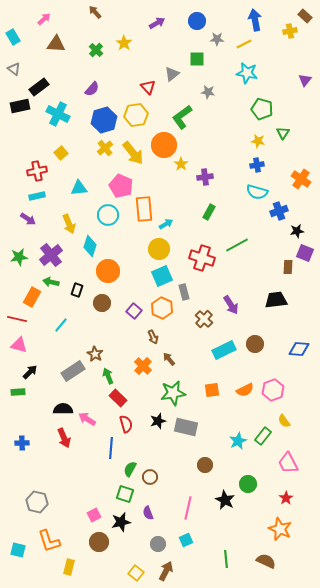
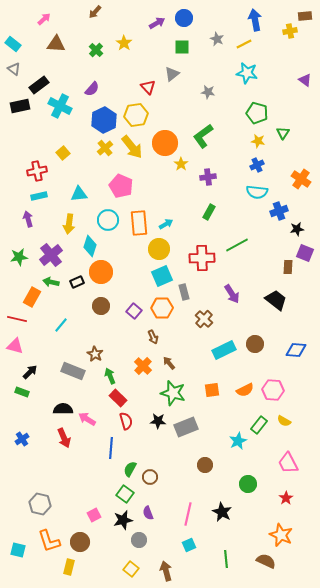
brown arrow at (95, 12): rotated 96 degrees counterclockwise
brown rectangle at (305, 16): rotated 48 degrees counterclockwise
blue circle at (197, 21): moved 13 px left, 3 px up
cyan rectangle at (13, 37): moved 7 px down; rotated 21 degrees counterclockwise
gray star at (217, 39): rotated 24 degrees clockwise
green square at (197, 59): moved 15 px left, 12 px up
purple triangle at (305, 80): rotated 32 degrees counterclockwise
black rectangle at (39, 87): moved 2 px up
green pentagon at (262, 109): moved 5 px left, 4 px down
cyan cross at (58, 114): moved 2 px right, 8 px up
green L-shape at (182, 117): moved 21 px right, 19 px down
blue hexagon at (104, 120): rotated 10 degrees counterclockwise
orange circle at (164, 145): moved 1 px right, 2 px up
yellow square at (61, 153): moved 2 px right
yellow arrow at (133, 153): moved 1 px left, 6 px up
blue cross at (257, 165): rotated 16 degrees counterclockwise
purple cross at (205, 177): moved 3 px right
cyan triangle at (79, 188): moved 6 px down
cyan semicircle at (257, 192): rotated 10 degrees counterclockwise
cyan rectangle at (37, 196): moved 2 px right
orange rectangle at (144, 209): moved 5 px left, 14 px down
cyan circle at (108, 215): moved 5 px down
purple arrow at (28, 219): rotated 140 degrees counterclockwise
yellow arrow at (69, 224): rotated 30 degrees clockwise
black star at (297, 231): moved 2 px up
red cross at (202, 258): rotated 20 degrees counterclockwise
orange circle at (108, 271): moved 7 px left, 1 px down
black rectangle at (77, 290): moved 8 px up; rotated 48 degrees clockwise
black trapezoid at (276, 300): rotated 45 degrees clockwise
brown circle at (102, 303): moved 1 px left, 3 px down
purple arrow at (231, 305): moved 1 px right, 11 px up
orange hexagon at (162, 308): rotated 25 degrees counterclockwise
pink triangle at (19, 345): moved 4 px left, 1 px down
blue diamond at (299, 349): moved 3 px left, 1 px down
brown arrow at (169, 359): moved 4 px down
gray rectangle at (73, 371): rotated 55 degrees clockwise
green arrow at (108, 376): moved 2 px right
pink hexagon at (273, 390): rotated 25 degrees clockwise
green rectangle at (18, 392): moved 4 px right; rotated 24 degrees clockwise
green star at (173, 393): rotated 25 degrees clockwise
black star at (158, 421): rotated 21 degrees clockwise
yellow semicircle at (284, 421): rotated 24 degrees counterclockwise
red semicircle at (126, 424): moved 3 px up
gray rectangle at (186, 427): rotated 35 degrees counterclockwise
green rectangle at (263, 436): moved 4 px left, 11 px up
blue cross at (22, 443): moved 4 px up; rotated 32 degrees counterclockwise
green square at (125, 494): rotated 18 degrees clockwise
black star at (225, 500): moved 3 px left, 12 px down
gray hexagon at (37, 502): moved 3 px right, 2 px down
pink line at (188, 508): moved 6 px down
black star at (121, 522): moved 2 px right, 2 px up
orange star at (280, 529): moved 1 px right, 6 px down
cyan square at (186, 540): moved 3 px right, 5 px down
brown circle at (99, 542): moved 19 px left
gray circle at (158, 544): moved 19 px left, 4 px up
brown arrow at (166, 571): rotated 42 degrees counterclockwise
yellow square at (136, 573): moved 5 px left, 4 px up
